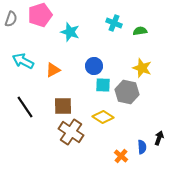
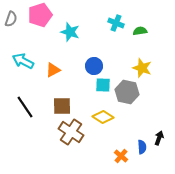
cyan cross: moved 2 px right
brown square: moved 1 px left
